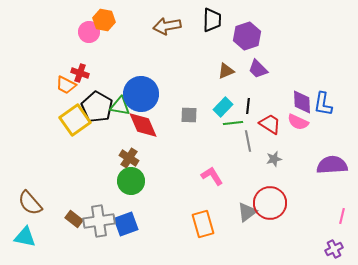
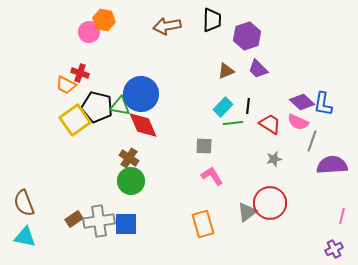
purple diamond: rotated 45 degrees counterclockwise
black pentagon: rotated 16 degrees counterclockwise
gray square: moved 15 px right, 31 px down
gray line: moved 64 px right; rotated 30 degrees clockwise
brown semicircle: moved 6 px left; rotated 20 degrees clockwise
brown rectangle: rotated 72 degrees counterclockwise
blue square: rotated 20 degrees clockwise
